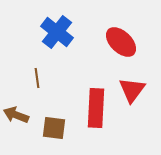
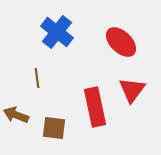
red rectangle: moved 1 px left, 1 px up; rotated 15 degrees counterclockwise
